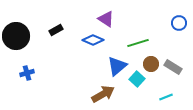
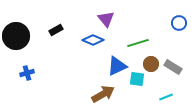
purple triangle: rotated 18 degrees clockwise
blue triangle: rotated 15 degrees clockwise
cyan square: rotated 35 degrees counterclockwise
